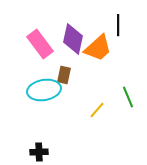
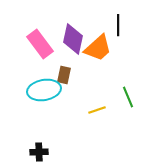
yellow line: rotated 30 degrees clockwise
